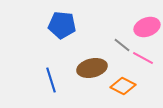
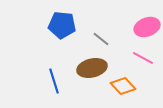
gray line: moved 21 px left, 6 px up
blue line: moved 3 px right, 1 px down
orange diamond: rotated 20 degrees clockwise
